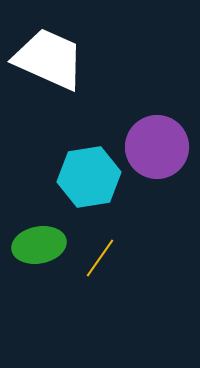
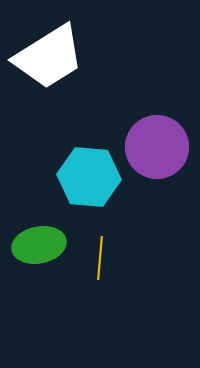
white trapezoid: moved 2 px up; rotated 124 degrees clockwise
cyan hexagon: rotated 14 degrees clockwise
yellow line: rotated 30 degrees counterclockwise
